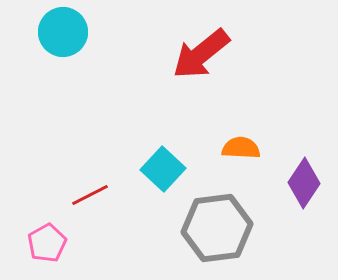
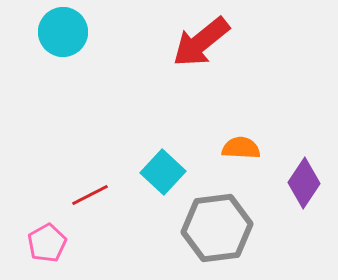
red arrow: moved 12 px up
cyan square: moved 3 px down
